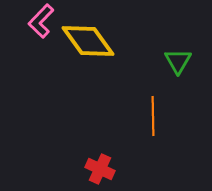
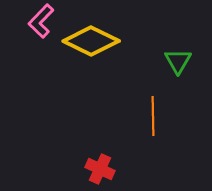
yellow diamond: moved 3 px right; rotated 28 degrees counterclockwise
